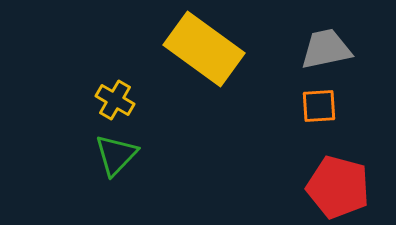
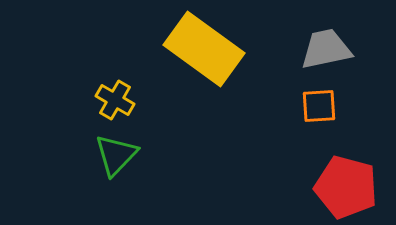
red pentagon: moved 8 px right
